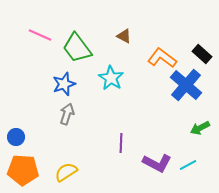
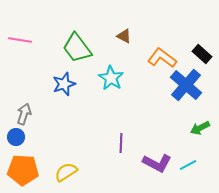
pink line: moved 20 px left, 5 px down; rotated 15 degrees counterclockwise
gray arrow: moved 43 px left
